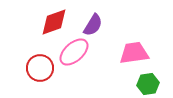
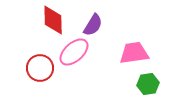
red diamond: moved 1 px left, 2 px up; rotated 72 degrees counterclockwise
